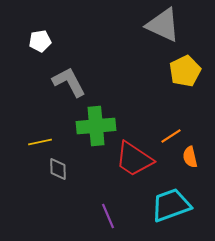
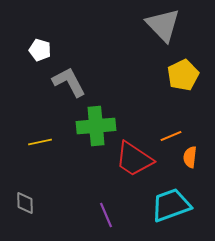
gray triangle: rotated 21 degrees clockwise
white pentagon: moved 9 px down; rotated 25 degrees clockwise
yellow pentagon: moved 2 px left, 4 px down
orange line: rotated 10 degrees clockwise
orange semicircle: rotated 20 degrees clockwise
gray diamond: moved 33 px left, 34 px down
purple line: moved 2 px left, 1 px up
